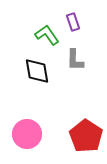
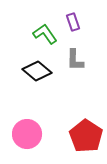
green L-shape: moved 2 px left, 1 px up
black diamond: rotated 40 degrees counterclockwise
